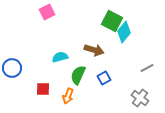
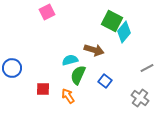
cyan semicircle: moved 10 px right, 3 px down
blue square: moved 1 px right, 3 px down; rotated 24 degrees counterclockwise
orange arrow: rotated 126 degrees clockwise
